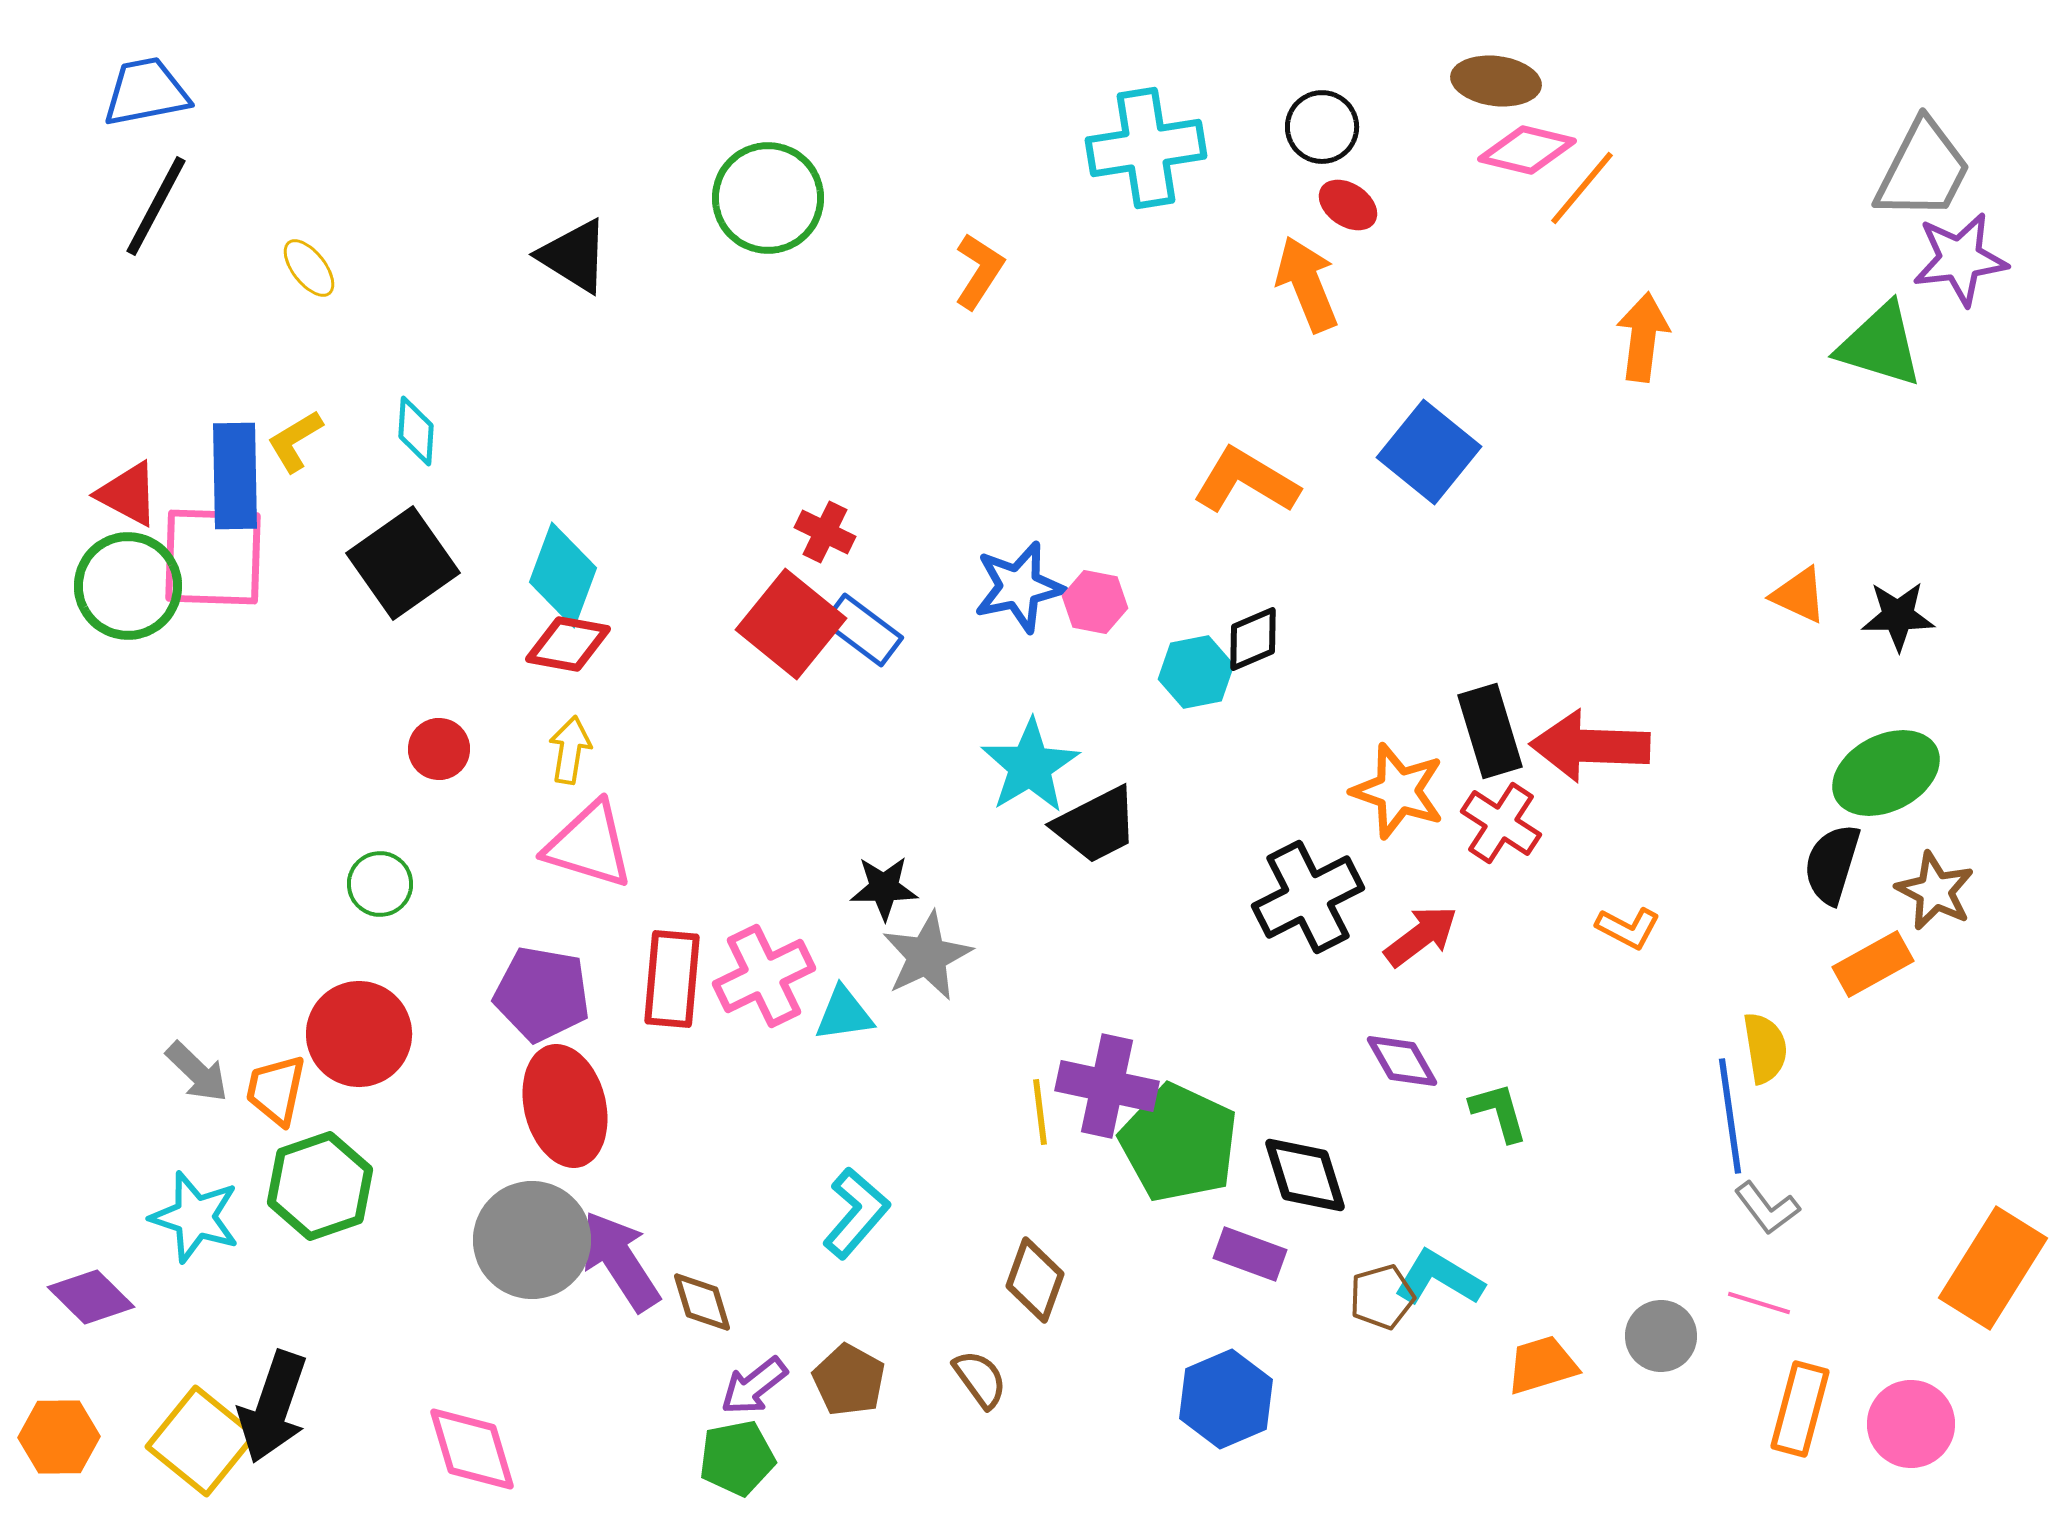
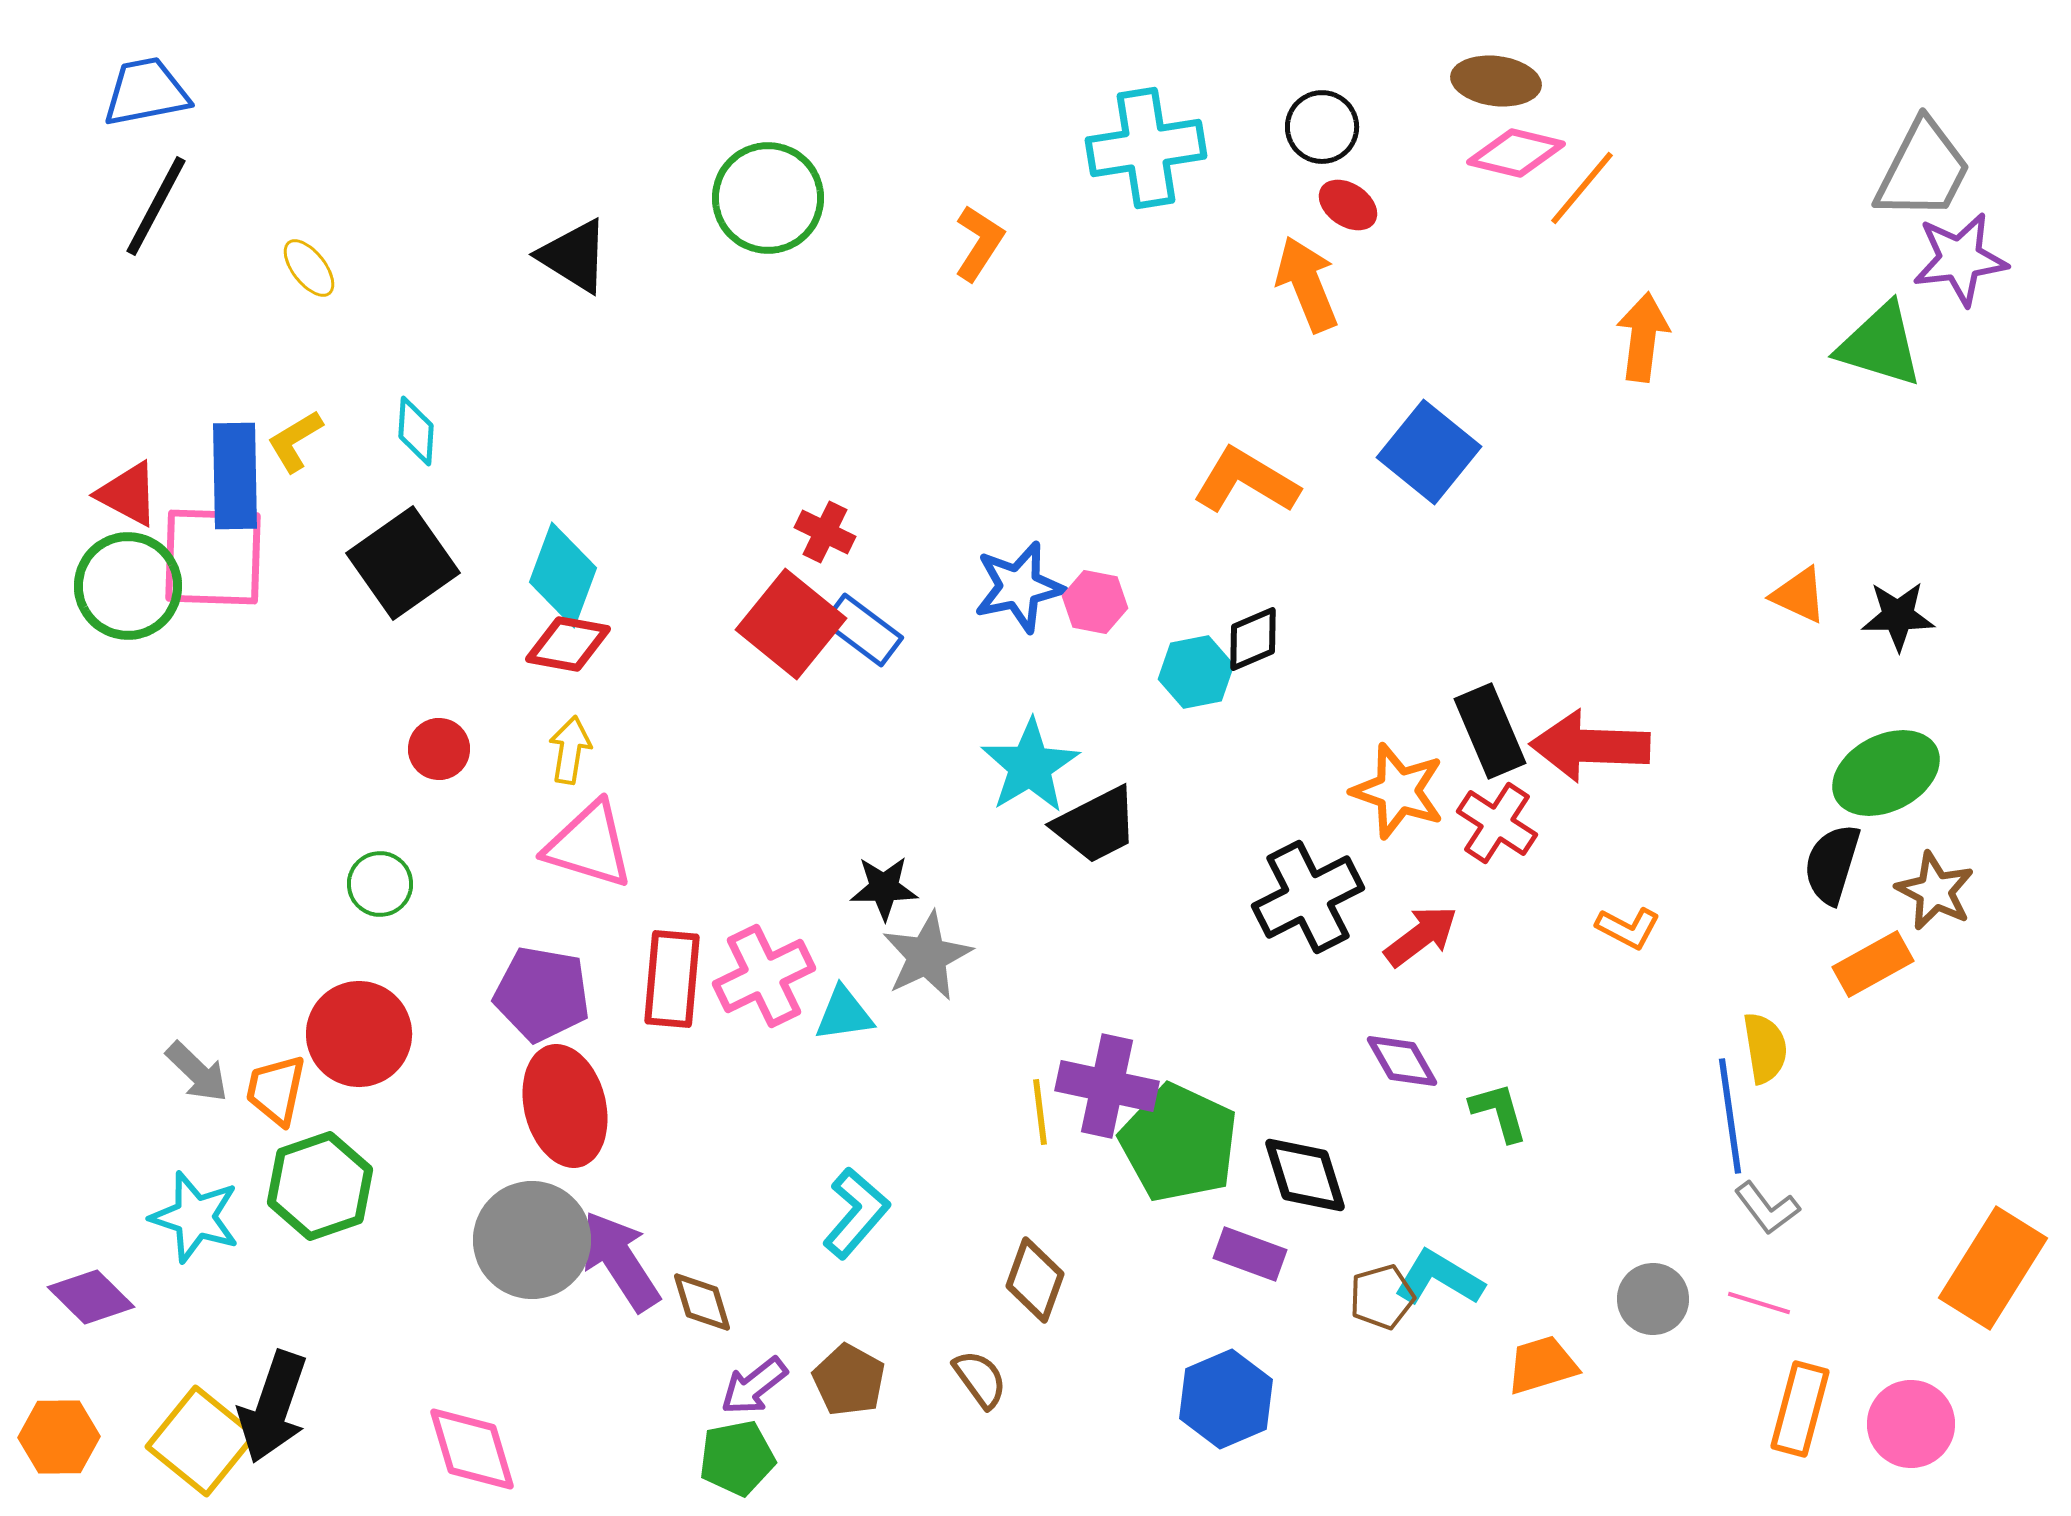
pink diamond at (1527, 150): moved 11 px left, 3 px down
orange L-shape at (979, 271): moved 28 px up
black rectangle at (1490, 731): rotated 6 degrees counterclockwise
red cross at (1501, 823): moved 4 px left
gray circle at (1661, 1336): moved 8 px left, 37 px up
